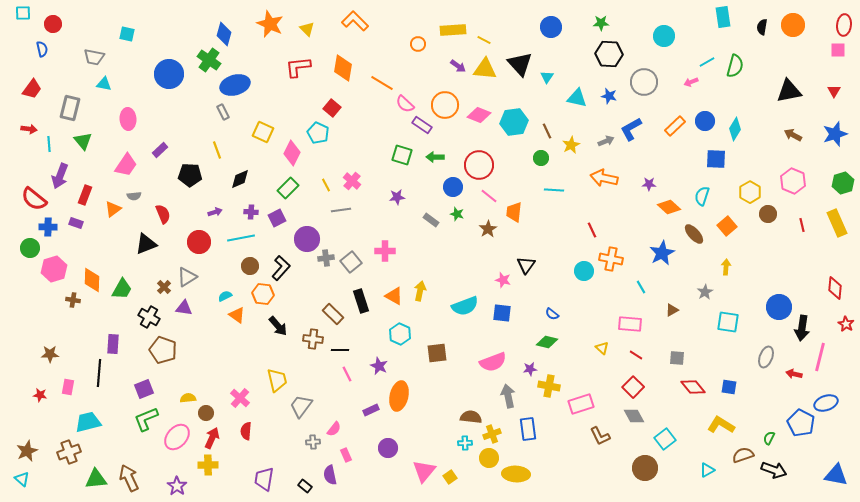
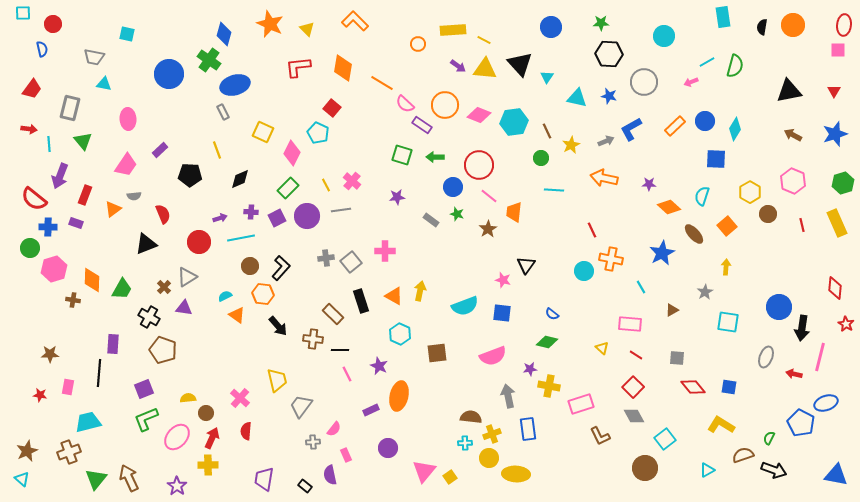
purple arrow at (215, 212): moved 5 px right, 6 px down
purple circle at (307, 239): moved 23 px up
pink semicircle at (493, 362): moved 6 px up
green triangle at (96, 479): rotated 45 degrees counterclockwise
